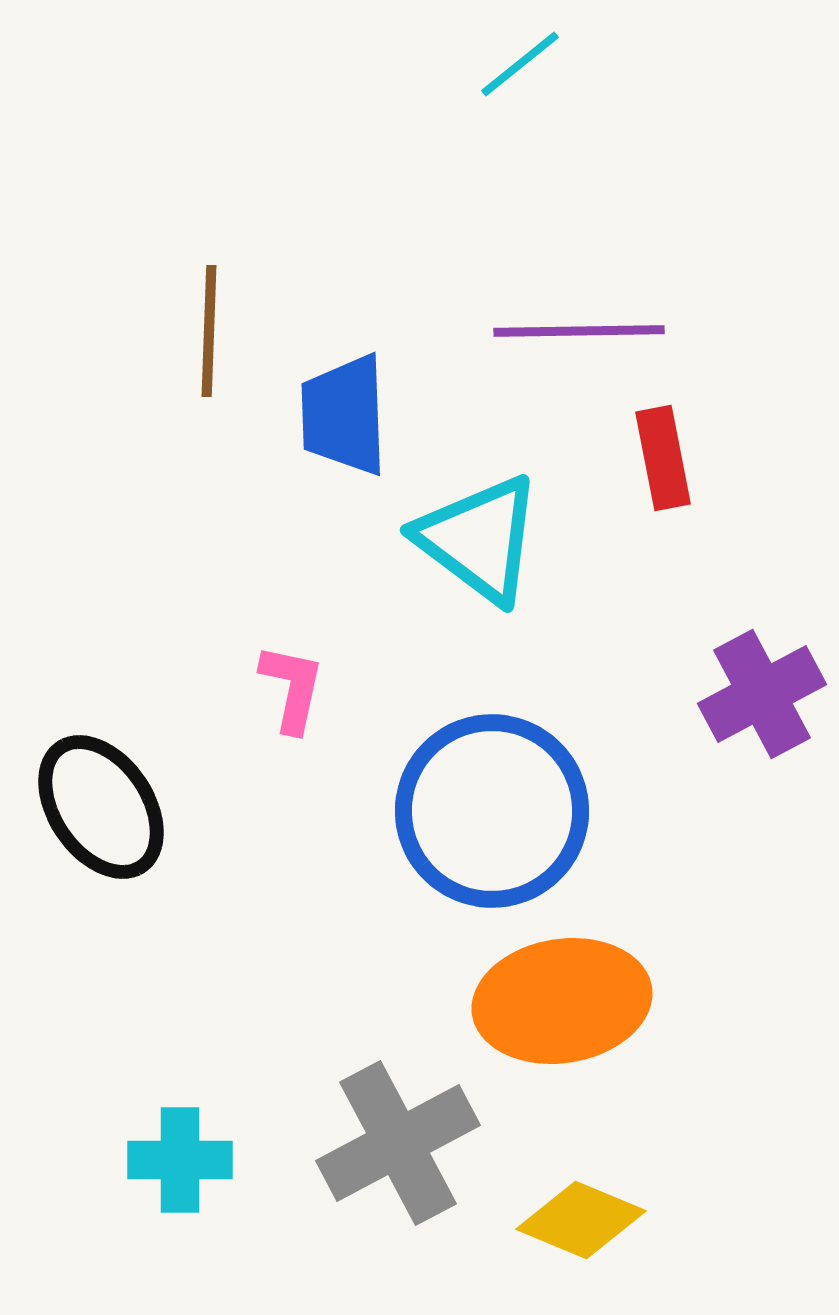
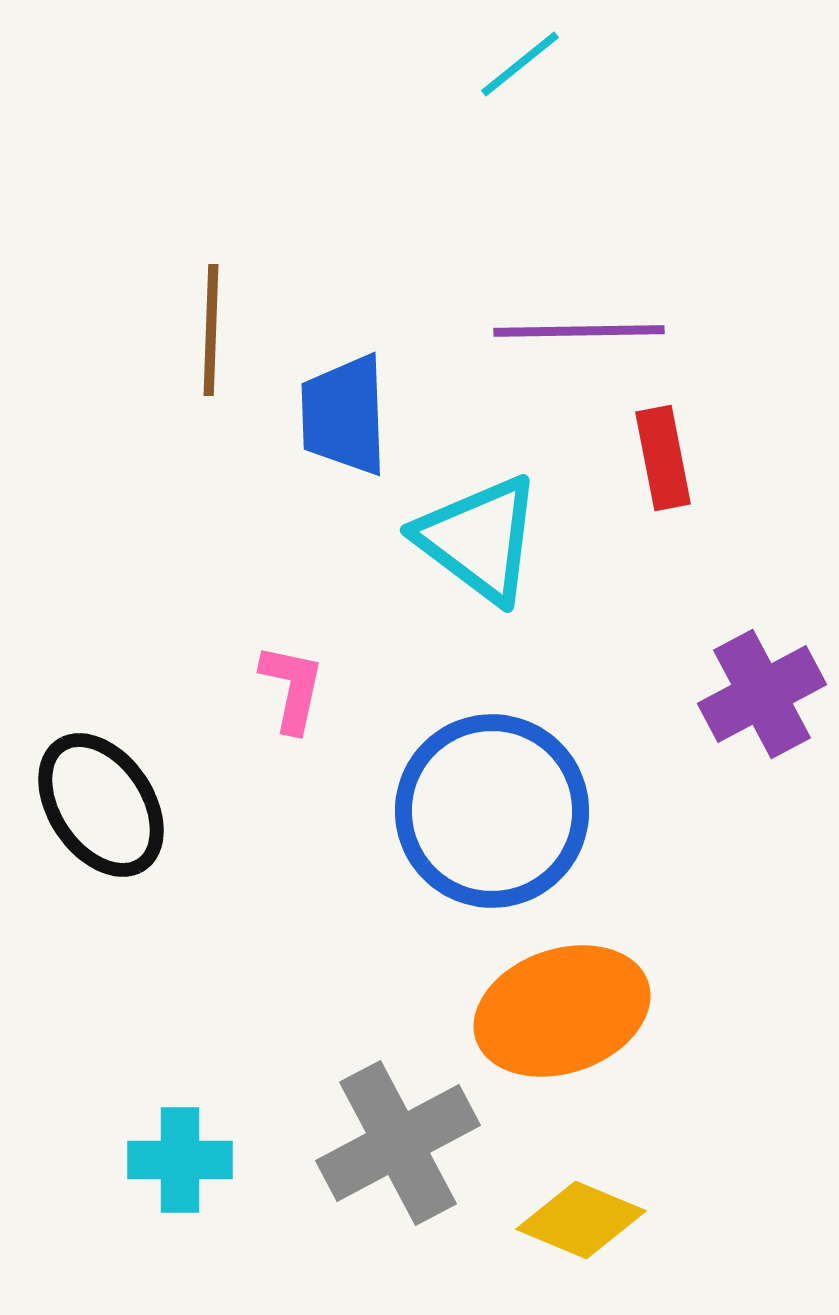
brown line: moved 2 px right, 1 px up
black ellipse: moved 2 px up
orange ellipse: moved 10 px down; rotated 10 degrees counterclockwise
